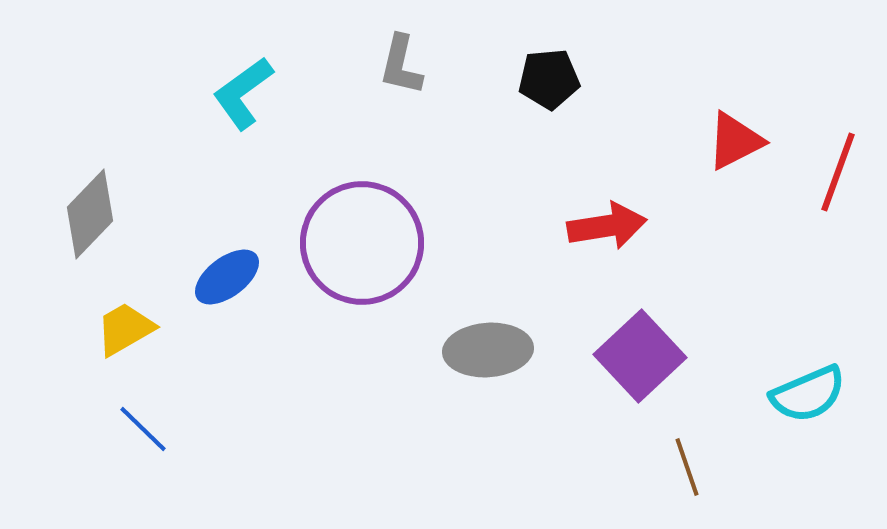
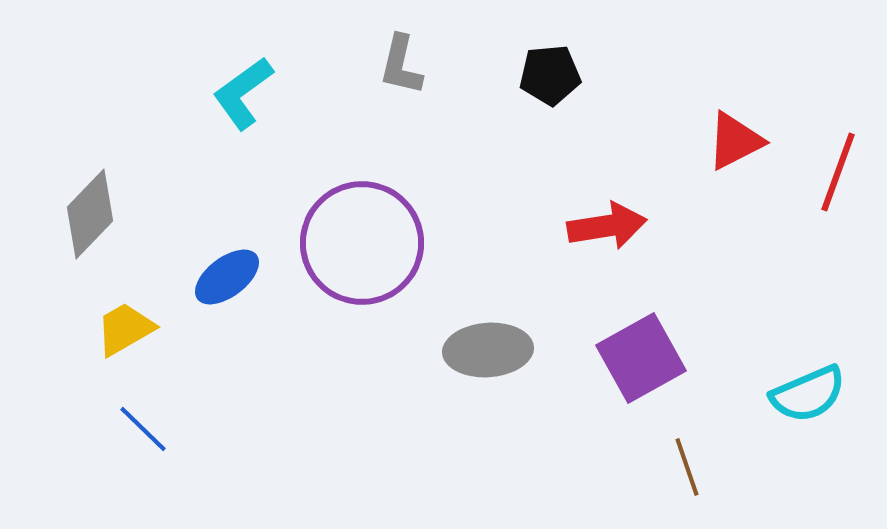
black pentagon: moved 1 px right, 4 px up
purple square: moved 1 px right, 2 px down; rotated 14 degrees clockwise
